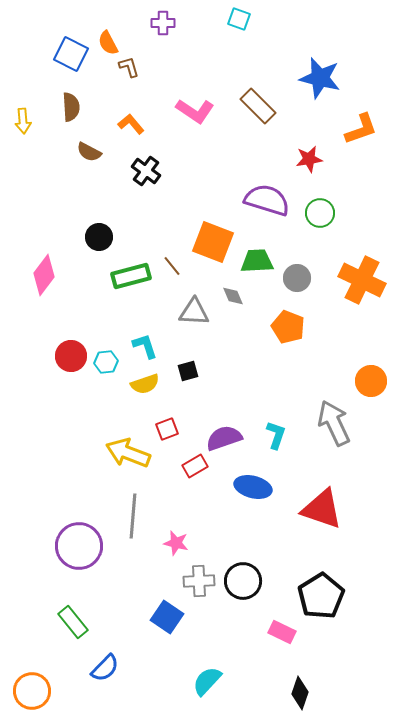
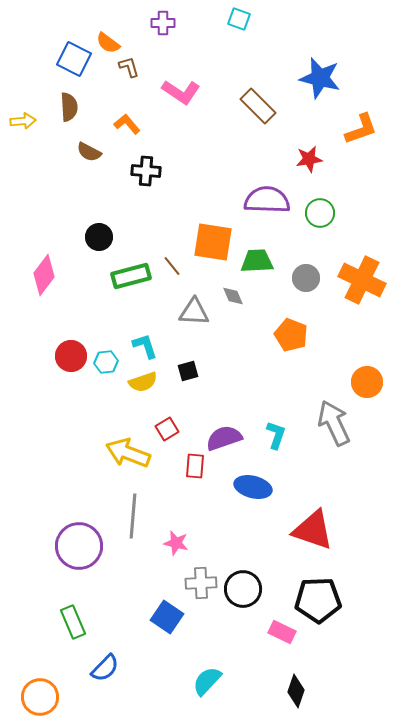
orange semicircle at (108, 43): rotated 25 degrees counterclockwise
blue square at (71, 54): moved 3 px right, 5 px down
brown semicircle at (71, 107): moved 2 px left
pink L-shape at (195, 111): moved 14 px left, 19 px up
yellow arrow at (23, 121): rotated 90 degrees counterclockwise
orange L-shape at (131, 124): moved 4 px left
black cross at (146, 171): rotated 32 degrees counterclockwise
purple semicircle at (267, 200): rotated 15 degrees counterclockwise
orange square at (213, 242): rotated 12 degrees counterclockwise
gray circle at (297, 278): moved 9 px right
orange pentagon at (288, 327): moved 3 px right, 8 px down
orange circle at (371, 381): moved 4 px left, 1 px down
yellow semicircle at (145, 384): moved 2 px left, 2 px up
red square at (167, 429): rotated 10 degrees counterclockwise
red rectangle at (195, 466): rotated 55 degrees counterclockwise
red triangle at (322, 509): moved 9 px left, 21 px down
gray cross at (199, 581): moved 2 px right, 2 px down
black circle at (243, 581): moved 8 px down
black pentagon at (321, 596): moved 3 px left, 4 px down; rotated 30 degrees clockwise
green rectangle at (73, 622): rotated 16 degrees clockwise
orange circle at (32, 691): moved 8 px right, 6 px down
black diamond at (300, 693): moved 4 px left, 2 px up
